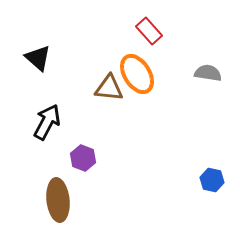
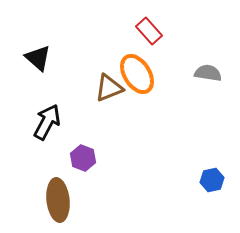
brown triangle: rotated 28 degrees counterclockwise
blue hexagon: rotated 25 degrees counterclockwise
